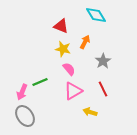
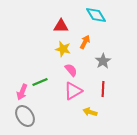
red triangle: rotated 21 degrees counterclockwise
pink semicircle: moved 2 px right, 1 px down
red line: rotated 28 degrees clockwise
